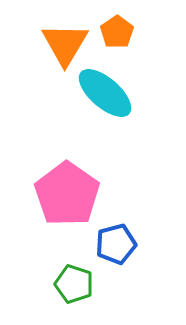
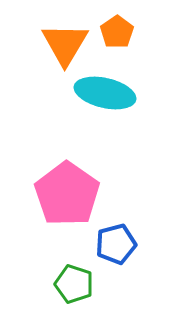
cyan ellipse: rotated 28 degrees counterclockwise
